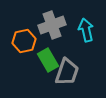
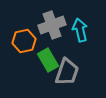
cyan arrow: moved 6 px left
